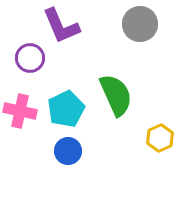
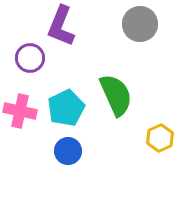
purple L-shape: rotated 45 degrees clockwise
cyan pentagon: moved 1 px up
